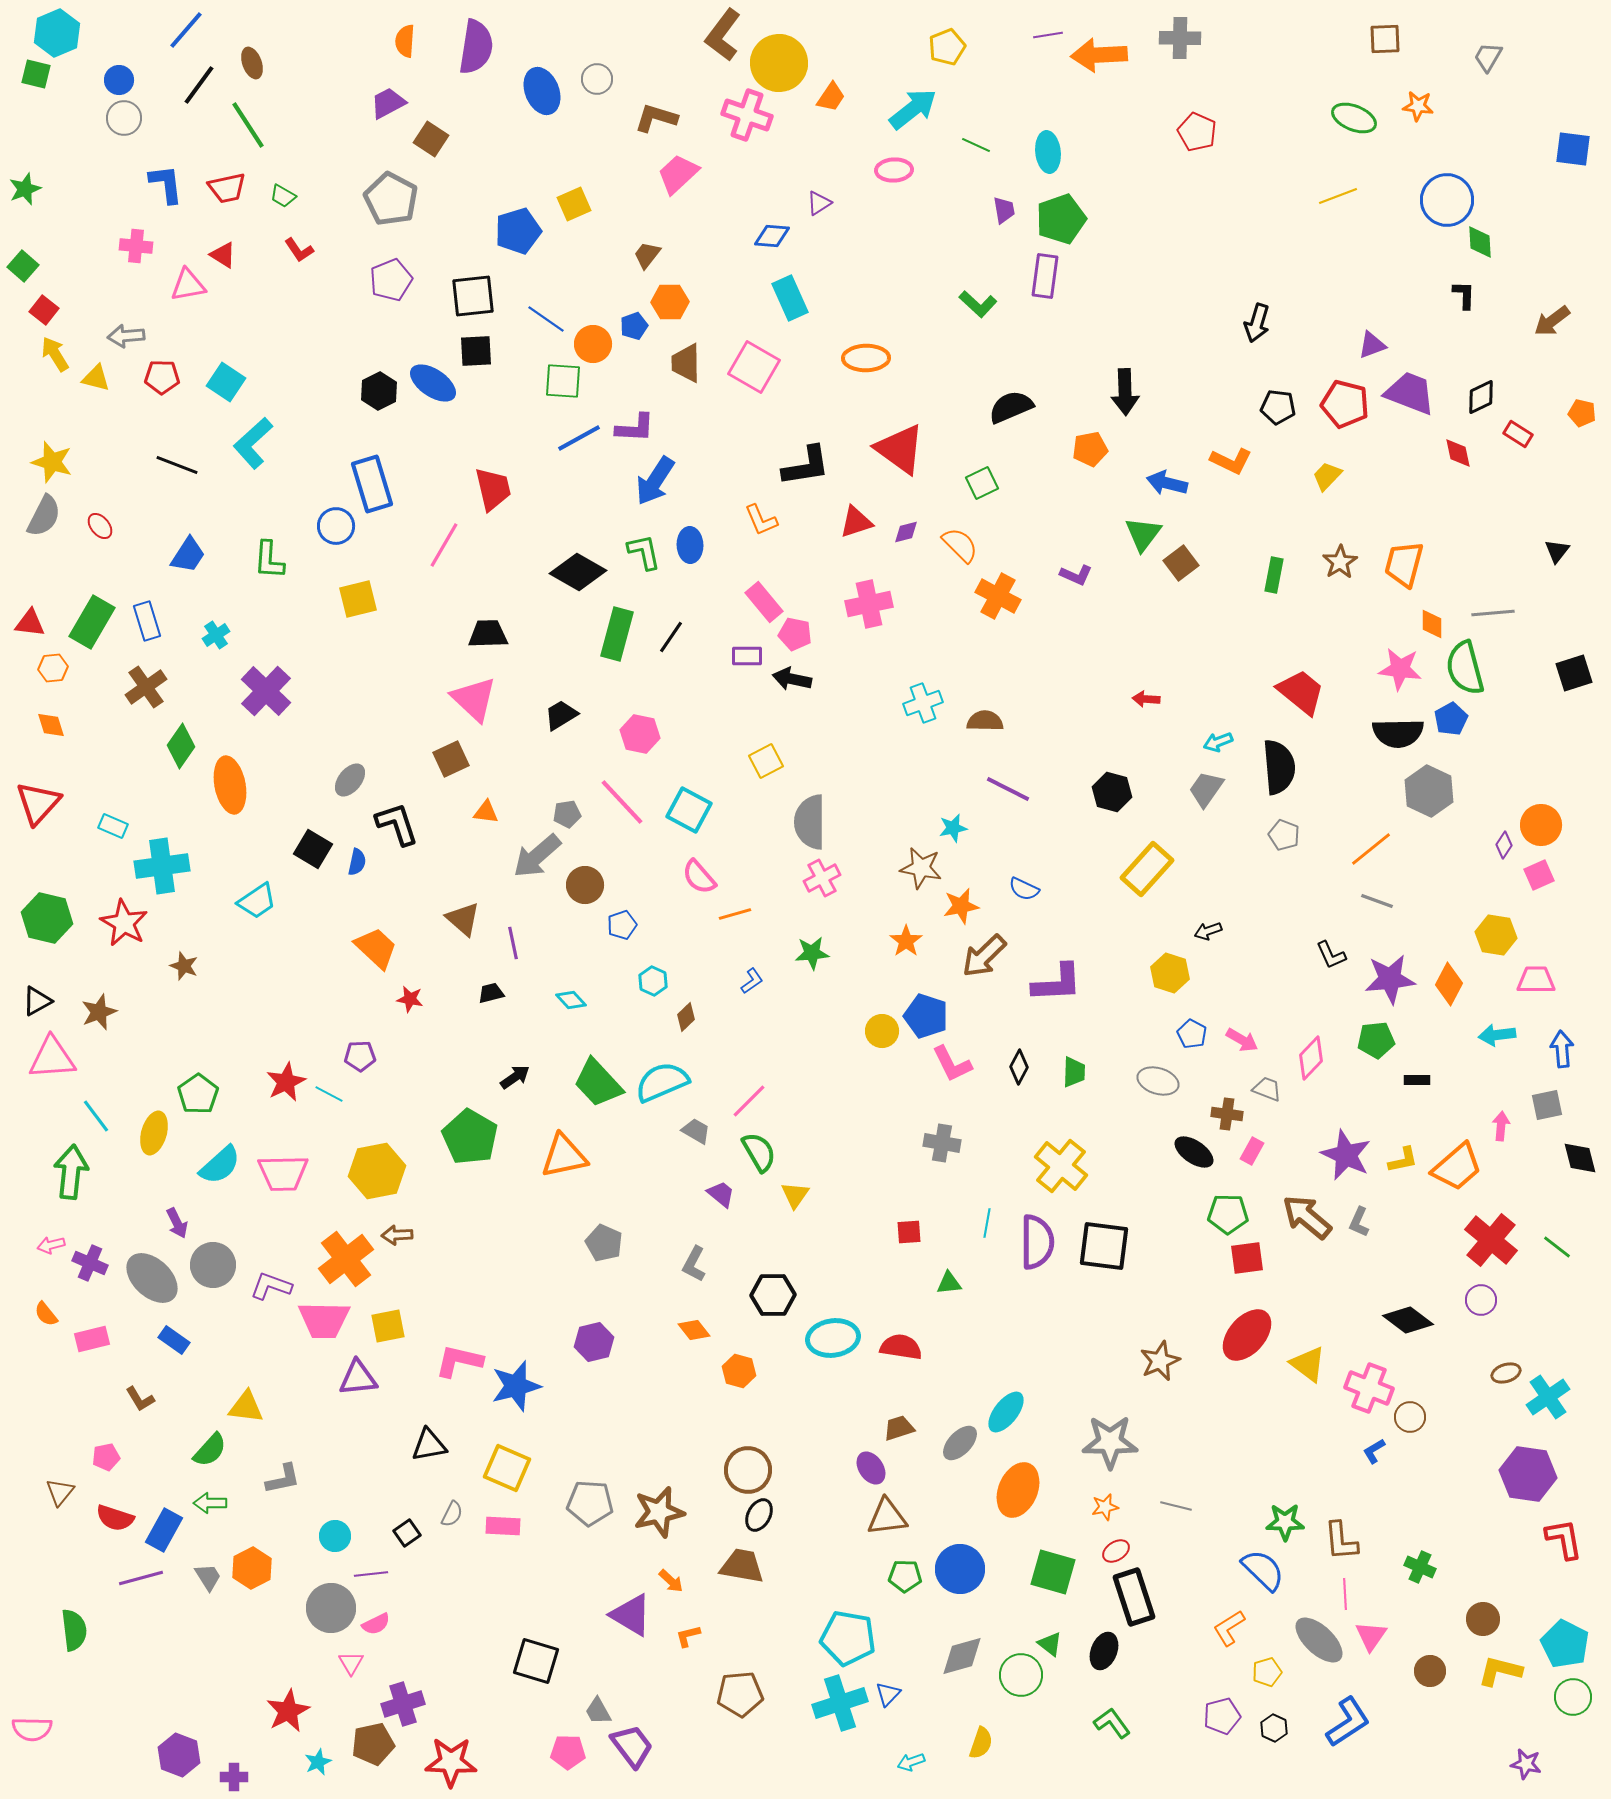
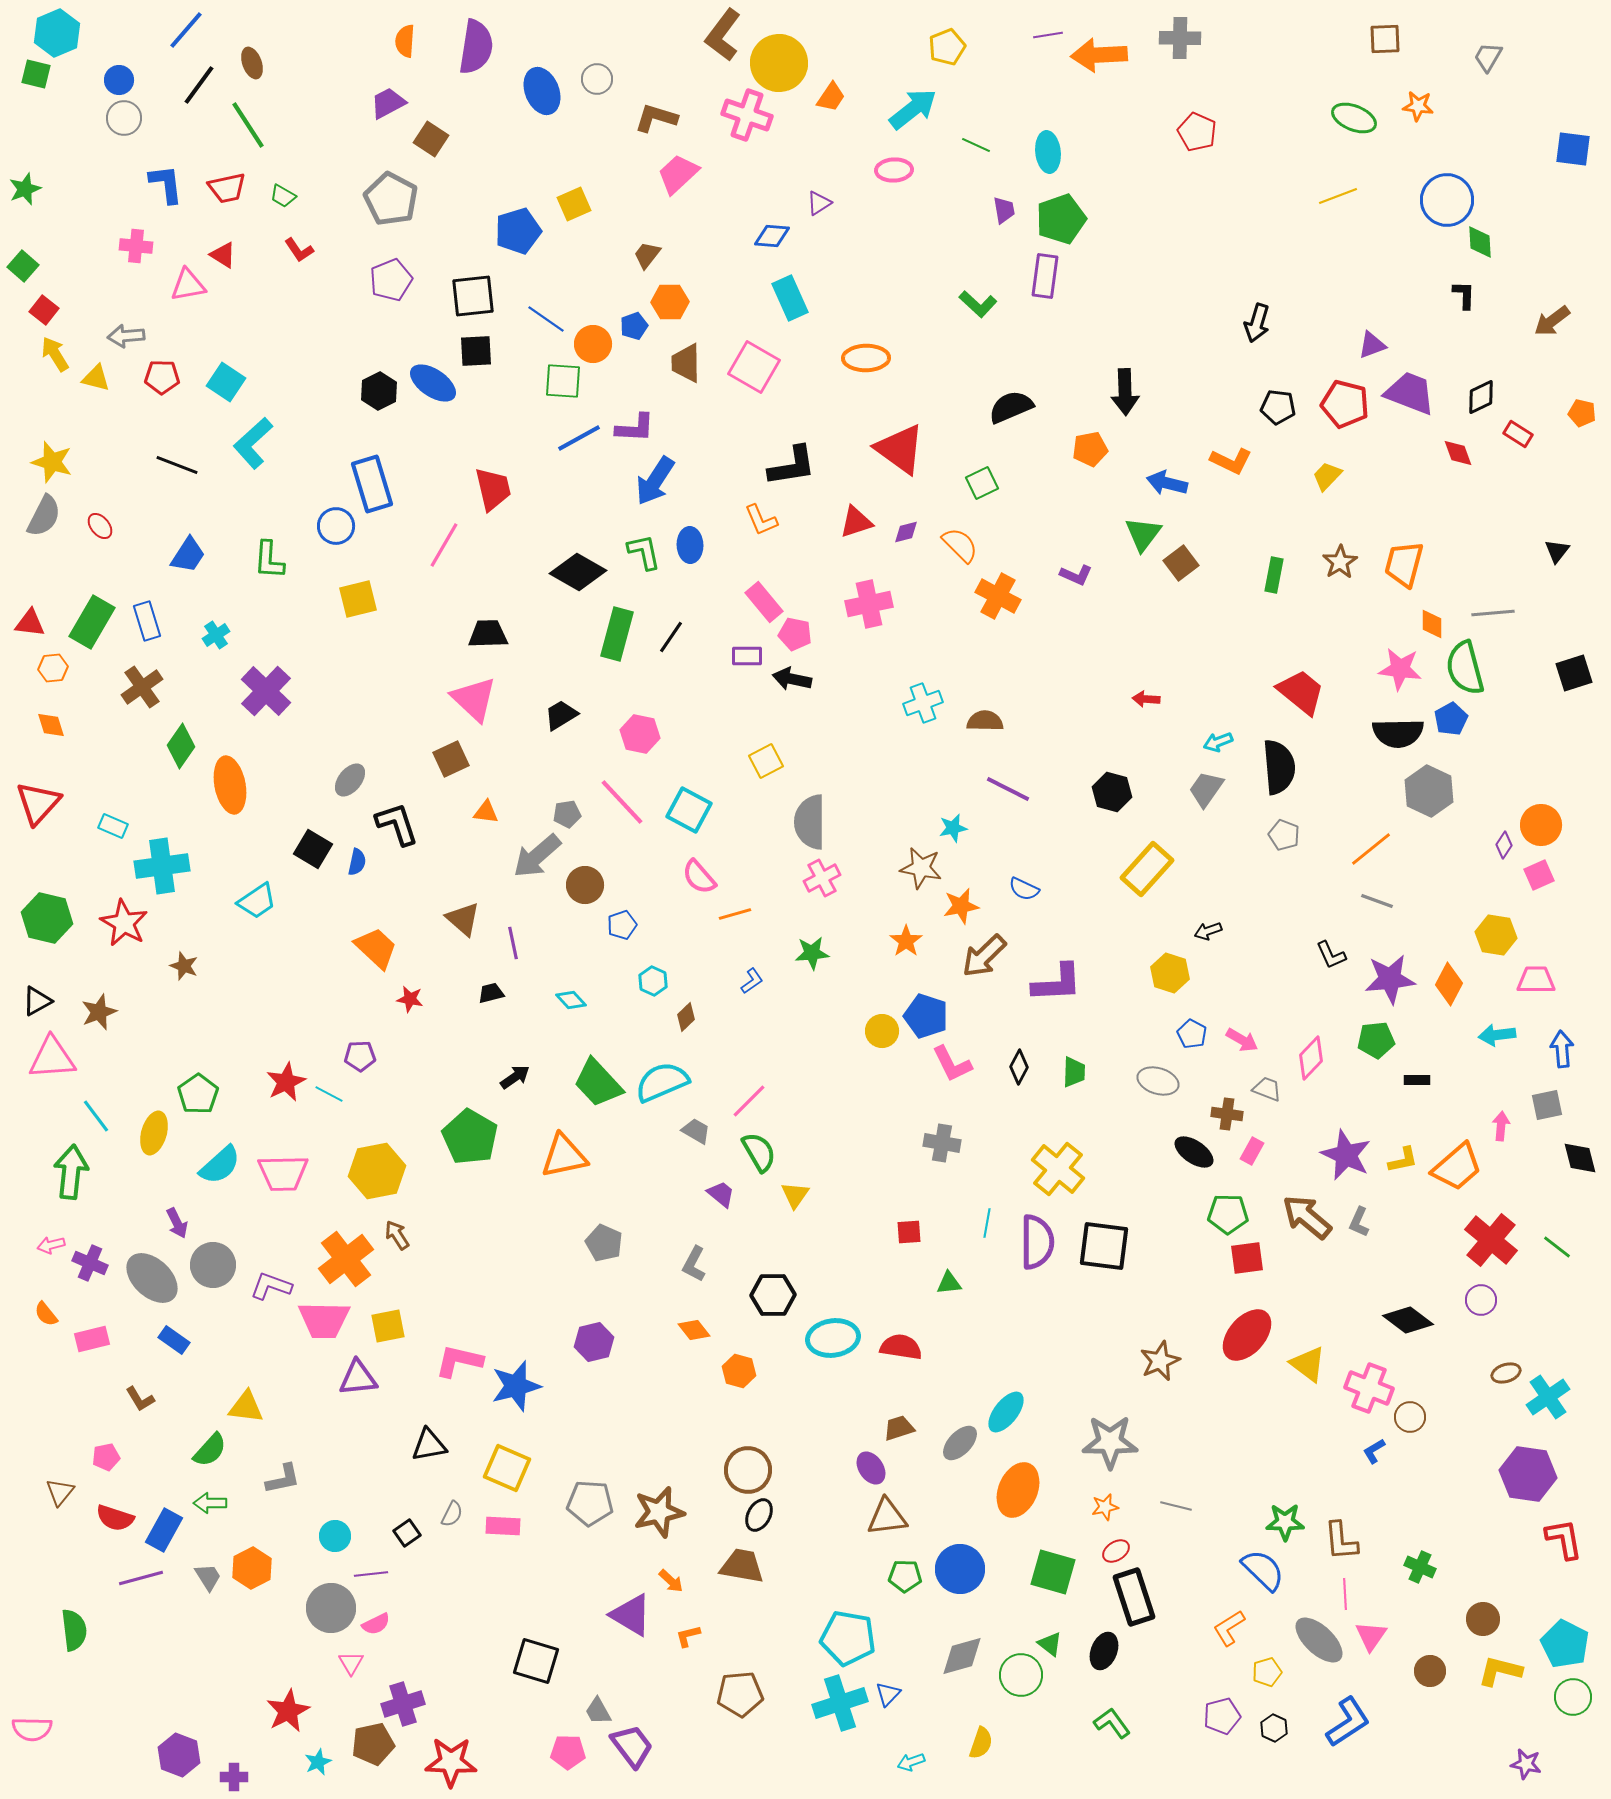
red diamond at (1458, 453): rotated 8 degrees counterclockwise
black L-shape at (806, 466): moved 14 px left
brown cross at (146, 687): moved 4 px left
yellow cross at (1061, 1166): moved 3 px left, 3 px down
brown arrow at (397, 1235): rotated 60 degrees clockwise
